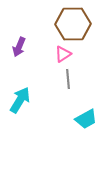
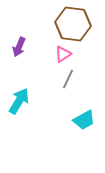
brown hexagon: rotated 8 degrees clockwise
gray line: rotated 30 degrees clockwise
cyan arrow: moved 1 px left, 1 px down
cyan trapezoid: moved 2 px left, 1 px down
